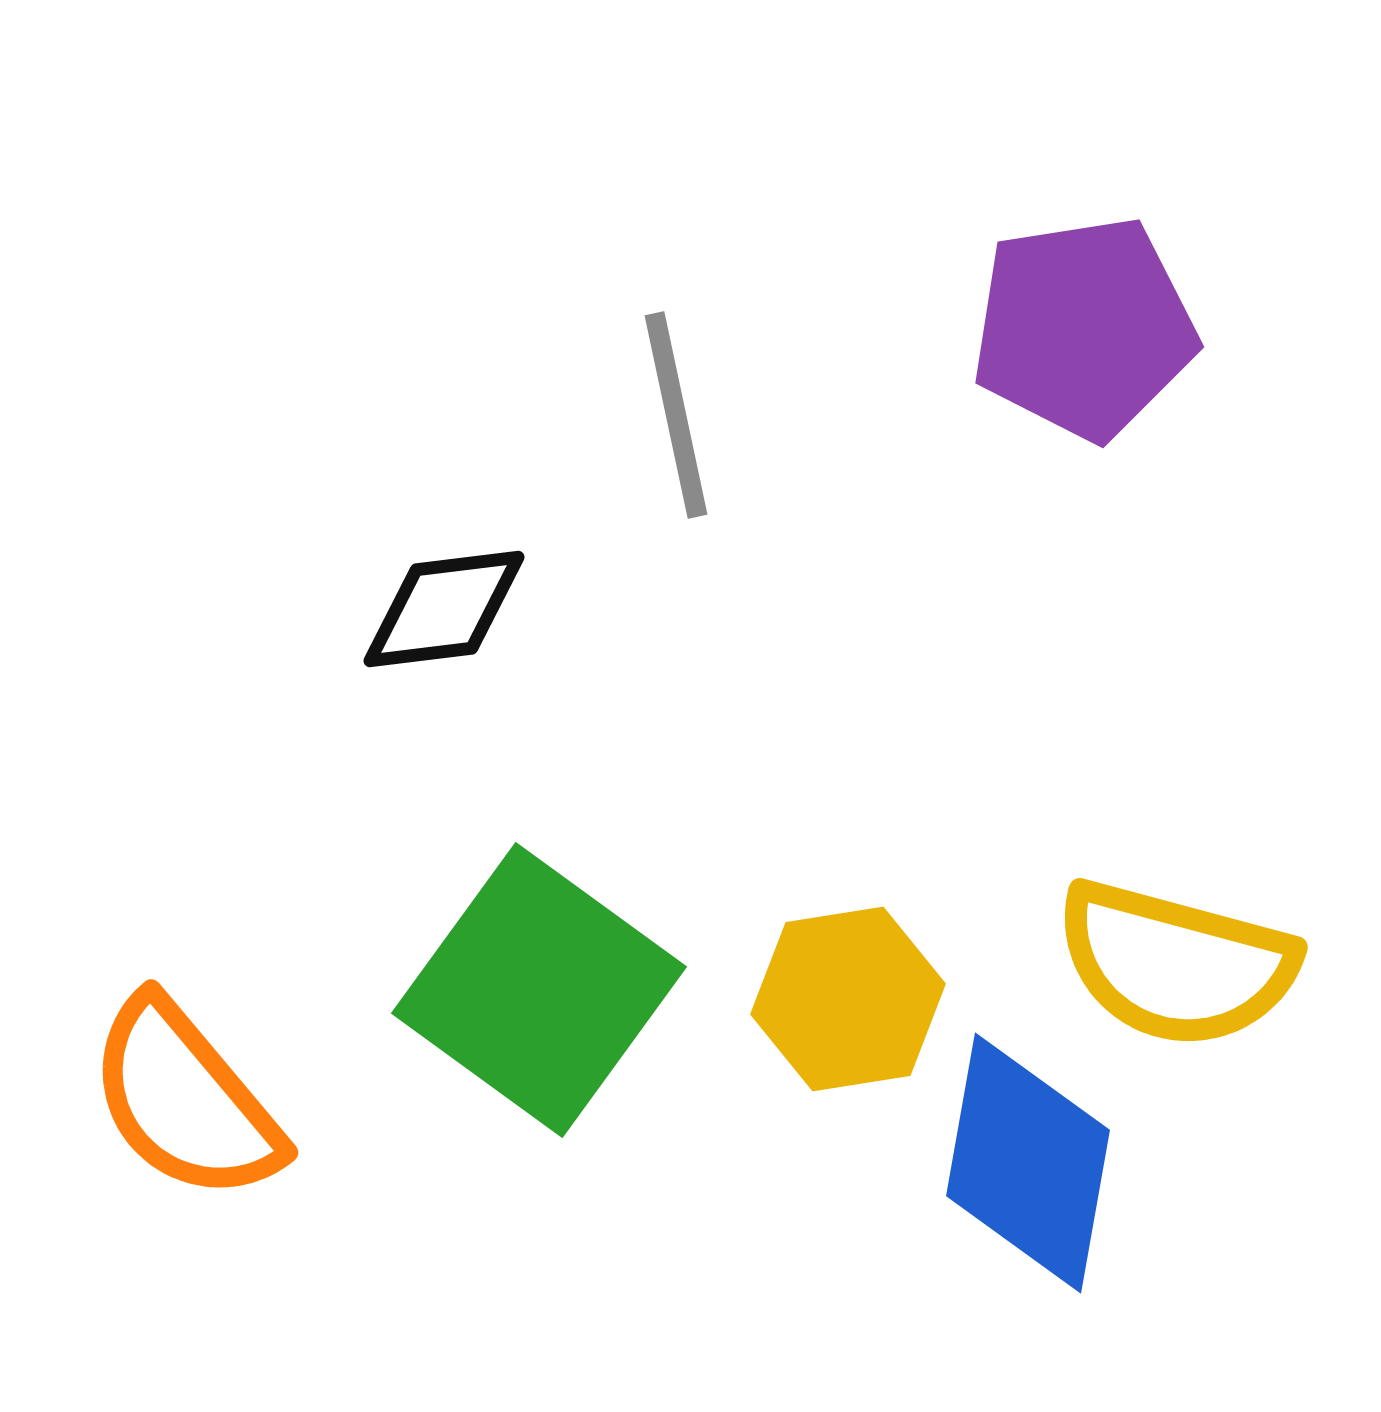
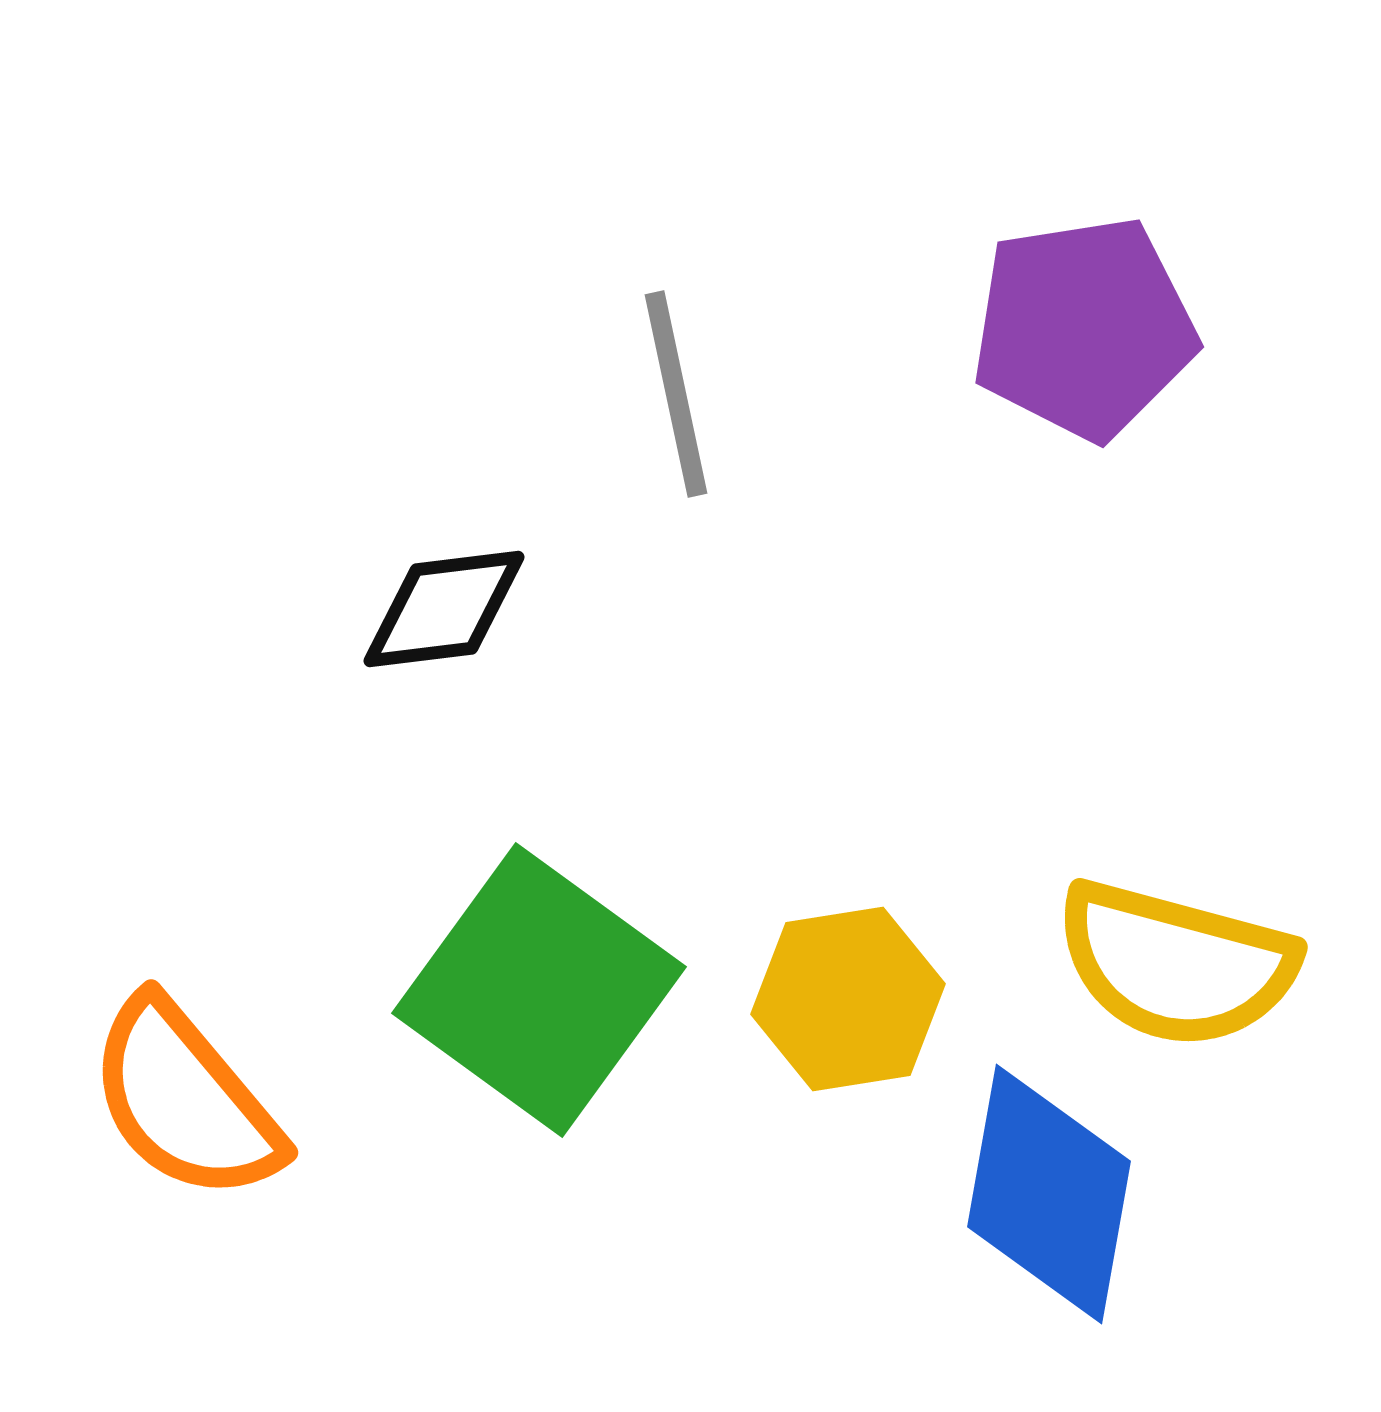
gray line: moved 21 px up
blue diamond: moved 21 px right, 31 px down
